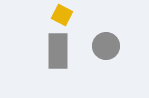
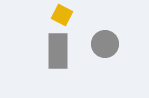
gray circle: moved 1 px left, 2 px up
